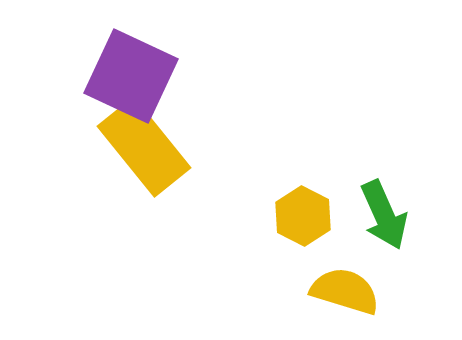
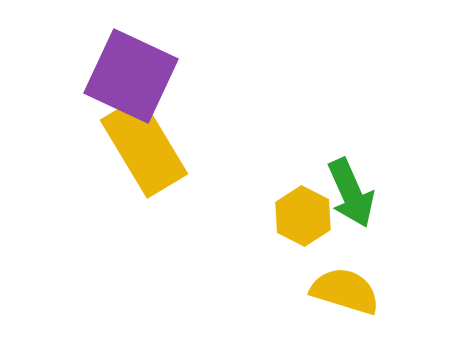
yellow rectangle: rotated 8 degrees clockwise
green arrow: moved 33 px left, 22 px up
